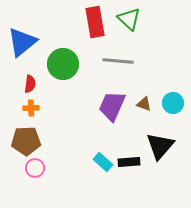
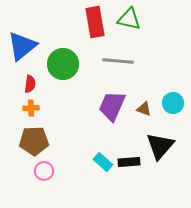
green triangle: rotated 30 degrees counterclockwise
blue triangle: moved 4 px down
brown triangle: moved 5 px down
brown pentagon: moved 8 px right
pink circle: moved 9 px right, 3 px down
